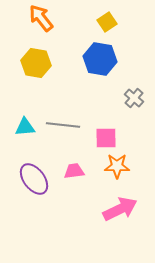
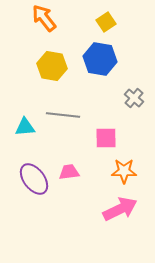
orange arrow: moved 3 px right
yellow square: moved 1 px left
yellow hexagon: moved 16 px right, 3 px down
gray line: moved 10 px up
orange star: moved 7 px right, 5 px down
pink trapezoid: moved 5 px left, 1 px down
